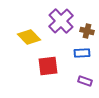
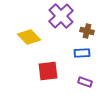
purple cross: moved 5 px up
red square: moved 5 px down
purple rectangle: moved 1 px down
